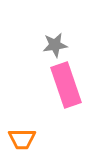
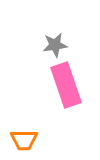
orange trapezoid: moved 2 px right, 1 px down
